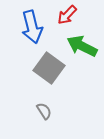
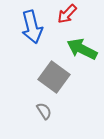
red arrow: moved 1 px up
green arrow: moved 3 px down
gray square: moved 5 px right, 9 px down
